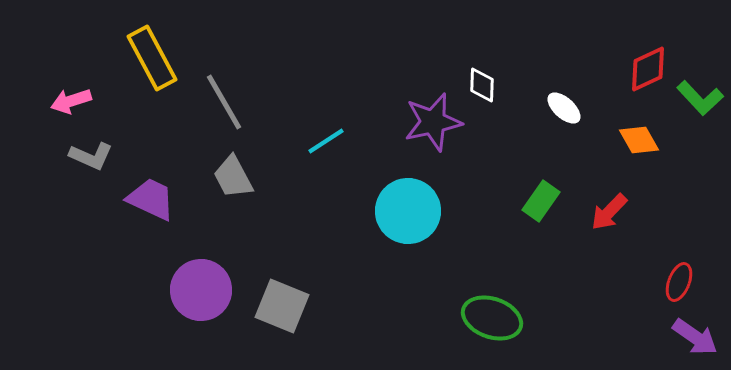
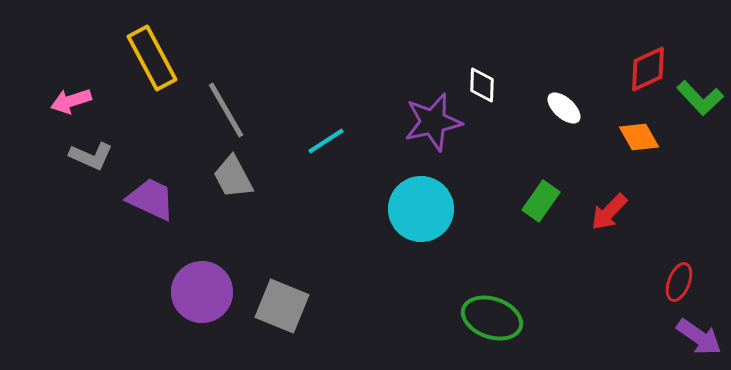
gray line: moved 2 px right, 8 px down
orange diamond: moved 3 px up
cyan circle: moved 13 px right, 2 px up
purple circle: moved 1 px right, 2 px down
purple arrow: moved 4 px right
